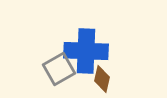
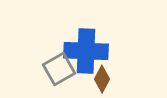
brown diamond: rotated 16 degrees clockwise
